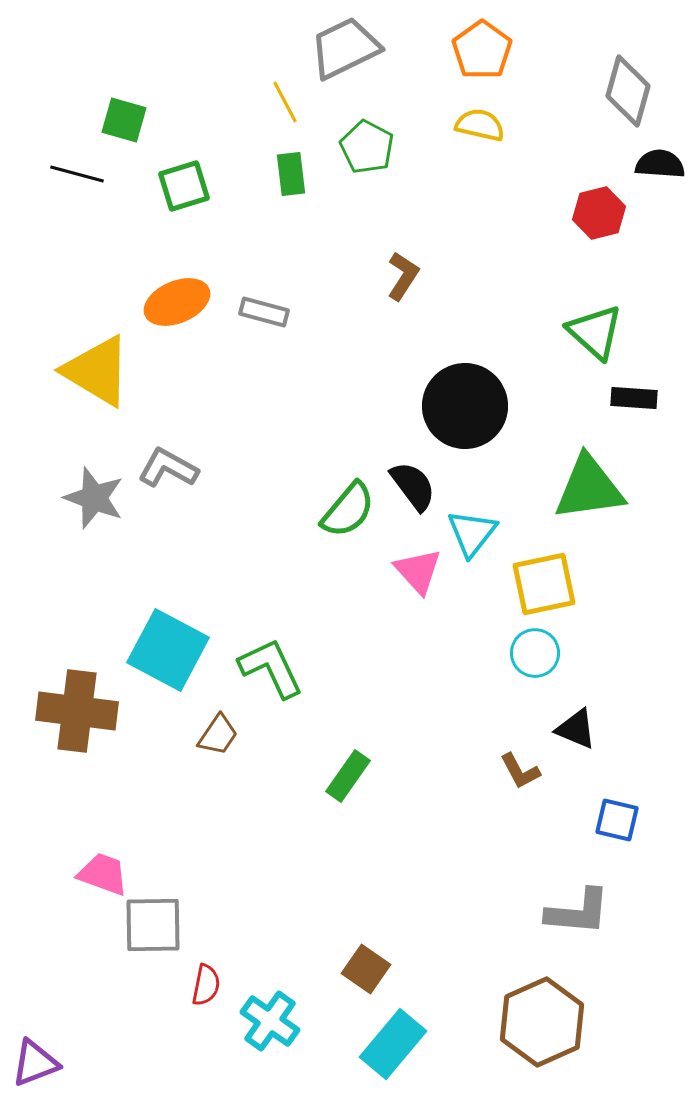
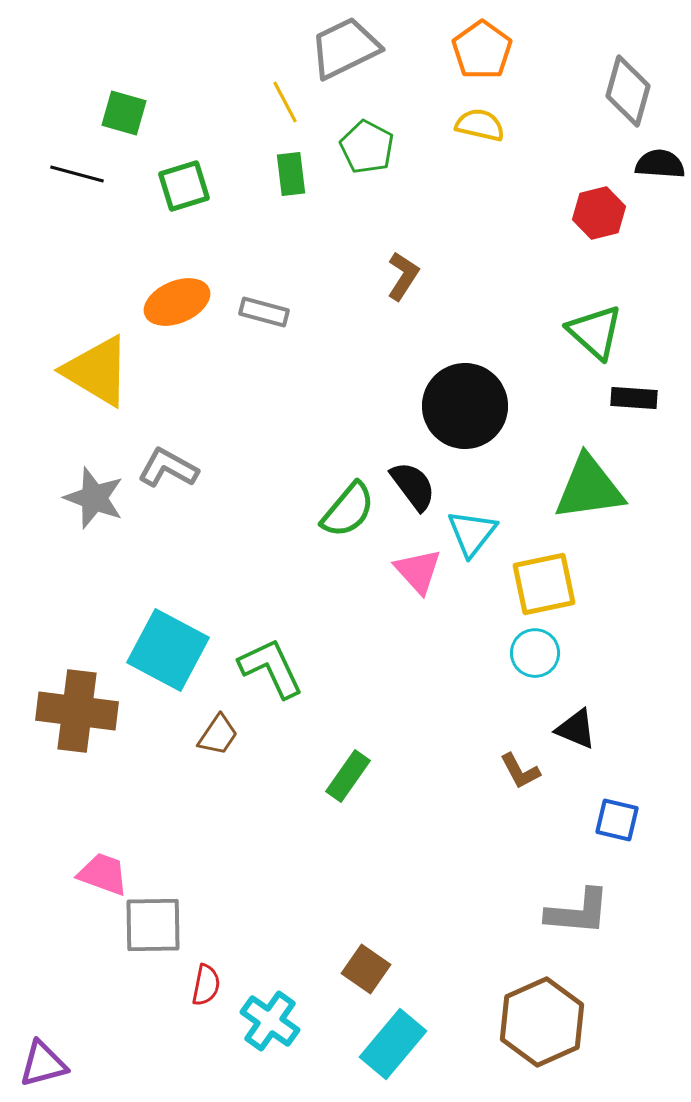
green square at (124, 120): moved 7 px up
purple triangle at (35, 1063): moved 8 px right, 1 px down; rotated 6 degrees clockwise
